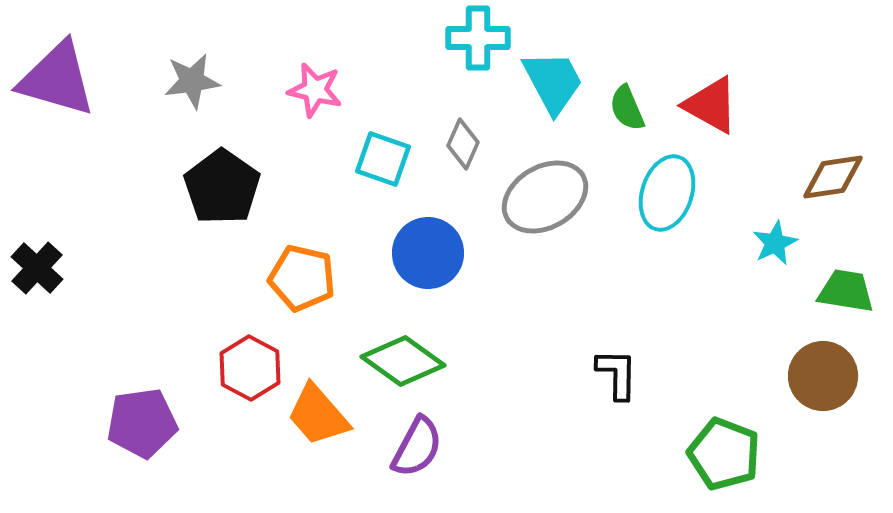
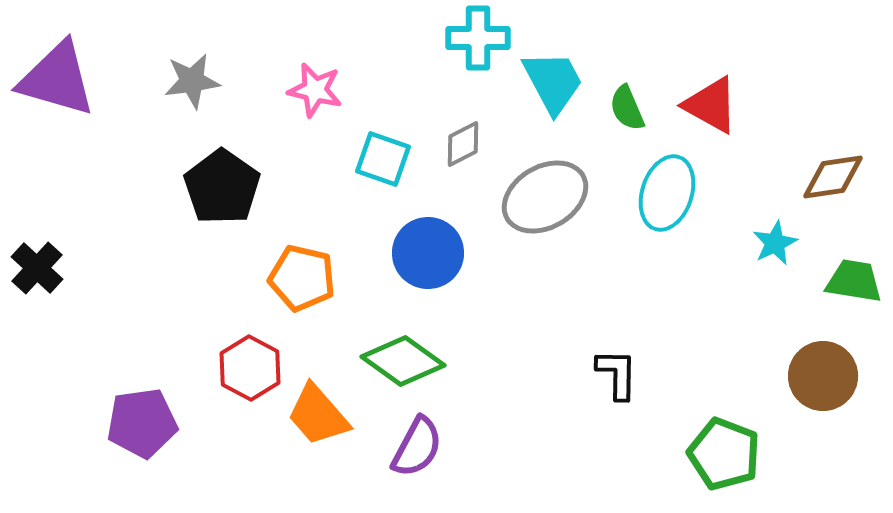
gray diamond: rotated 39 degrees clockwise
green trapezoid: moved 8 px right, 10 px up
